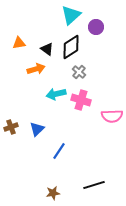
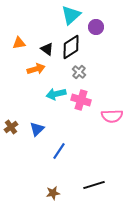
brown cross: rotated 16 degrees counterclockwise
